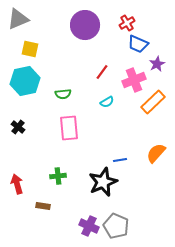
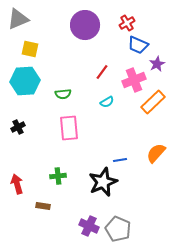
blue trapezoid: moved 1 px down
cyan hexagon: rotated 8 degrees clockwise
black cross: rotated 24 degrees clockwise
gray pentagon: moved 2 px right, 3 px down
